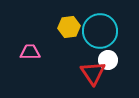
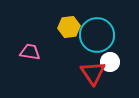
cyan circle: moved 3 px left, 4 px down
pink trapezoid: rotated 10 degrees clockwise
white circle: moved 2 px right, 2 px down
